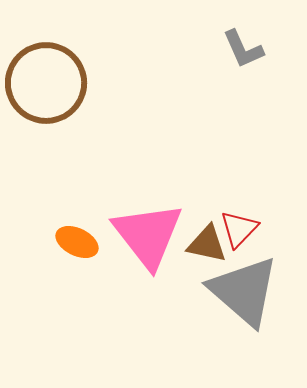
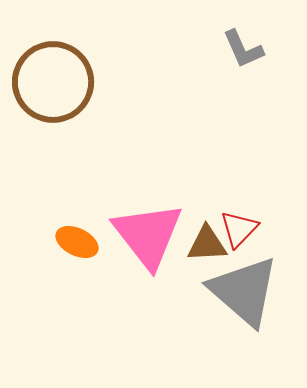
brown circle: moved 7 px right, 1 px up
brown triangle: rotated 15 degrees counterclockwise
